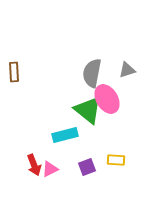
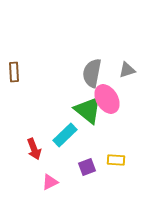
cyan rectangle: rotated 30 degrees counterclockwise
red arrow: moved 16 px up
pink triangle: moved 13 px down
